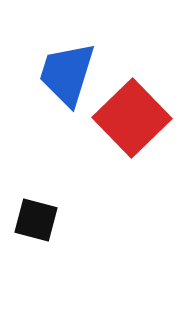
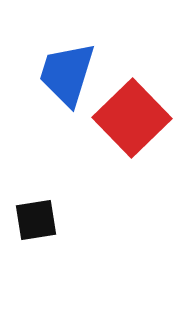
black square: rotated 24 degrees counterclockwise
